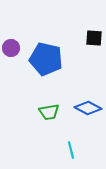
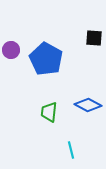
purple circle: moved 2 px down
blue pentagon: rotated 16 degrees clockwise
blue diamond: moved 3 px up
green trapezoid: rotated 105 degrees clockwise
